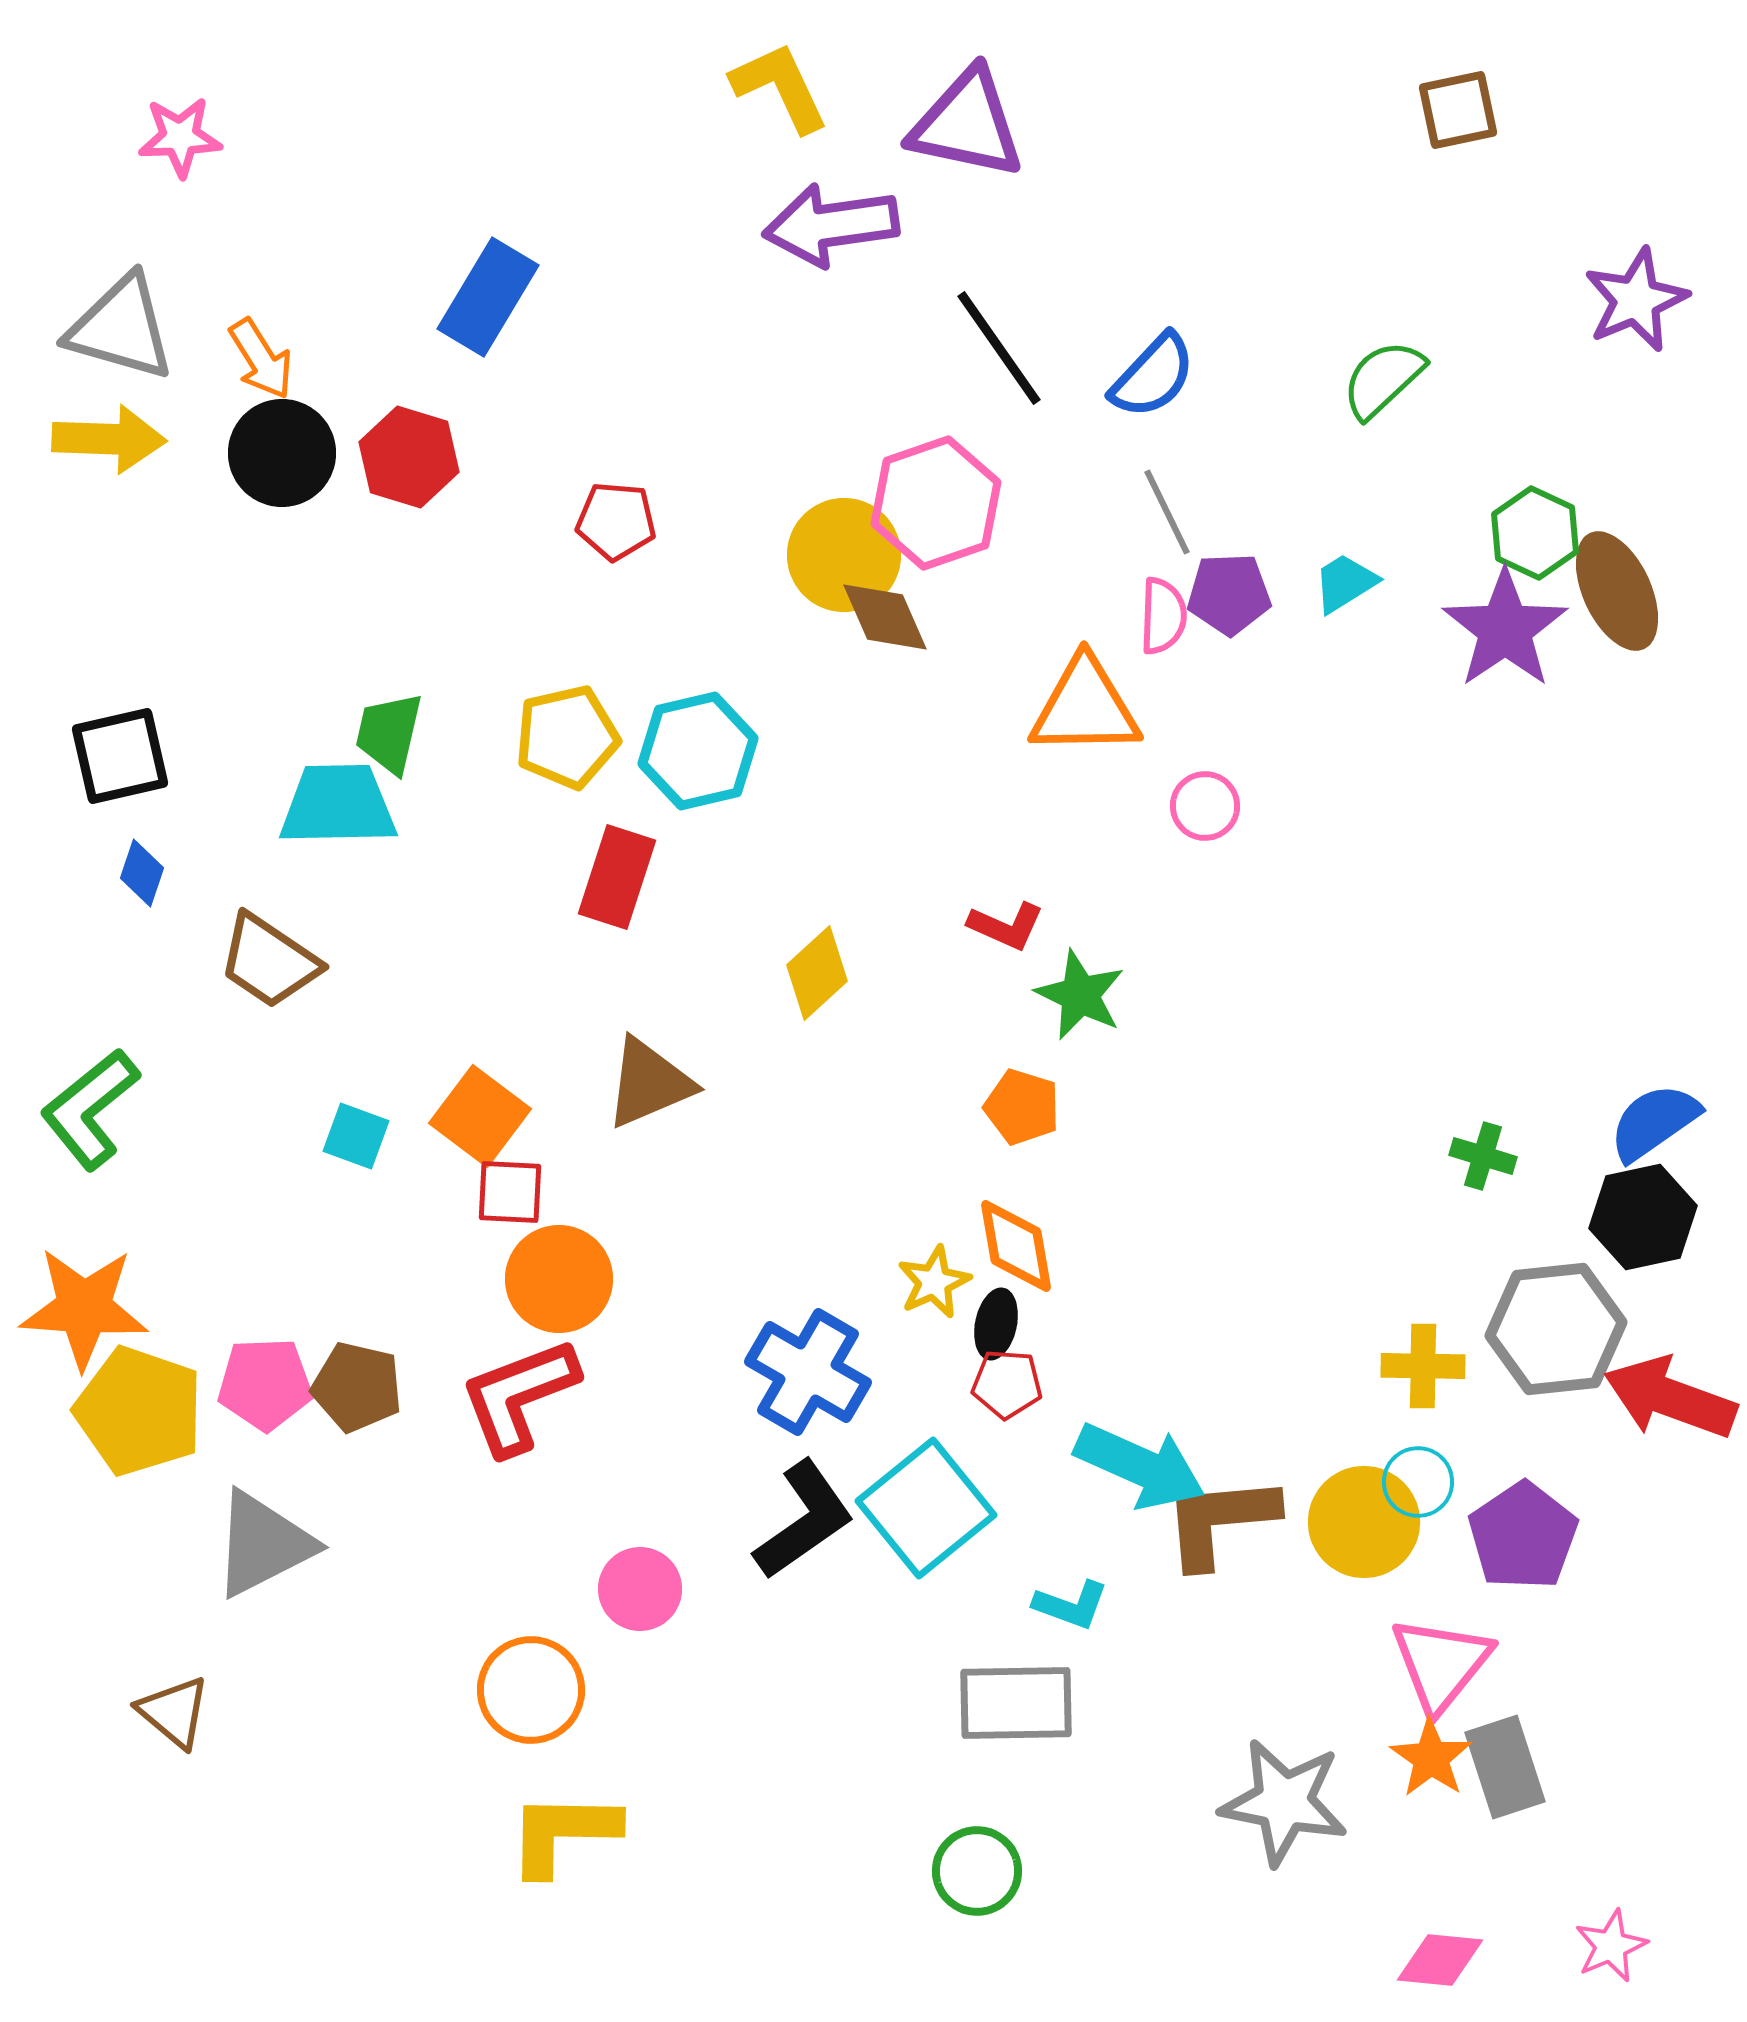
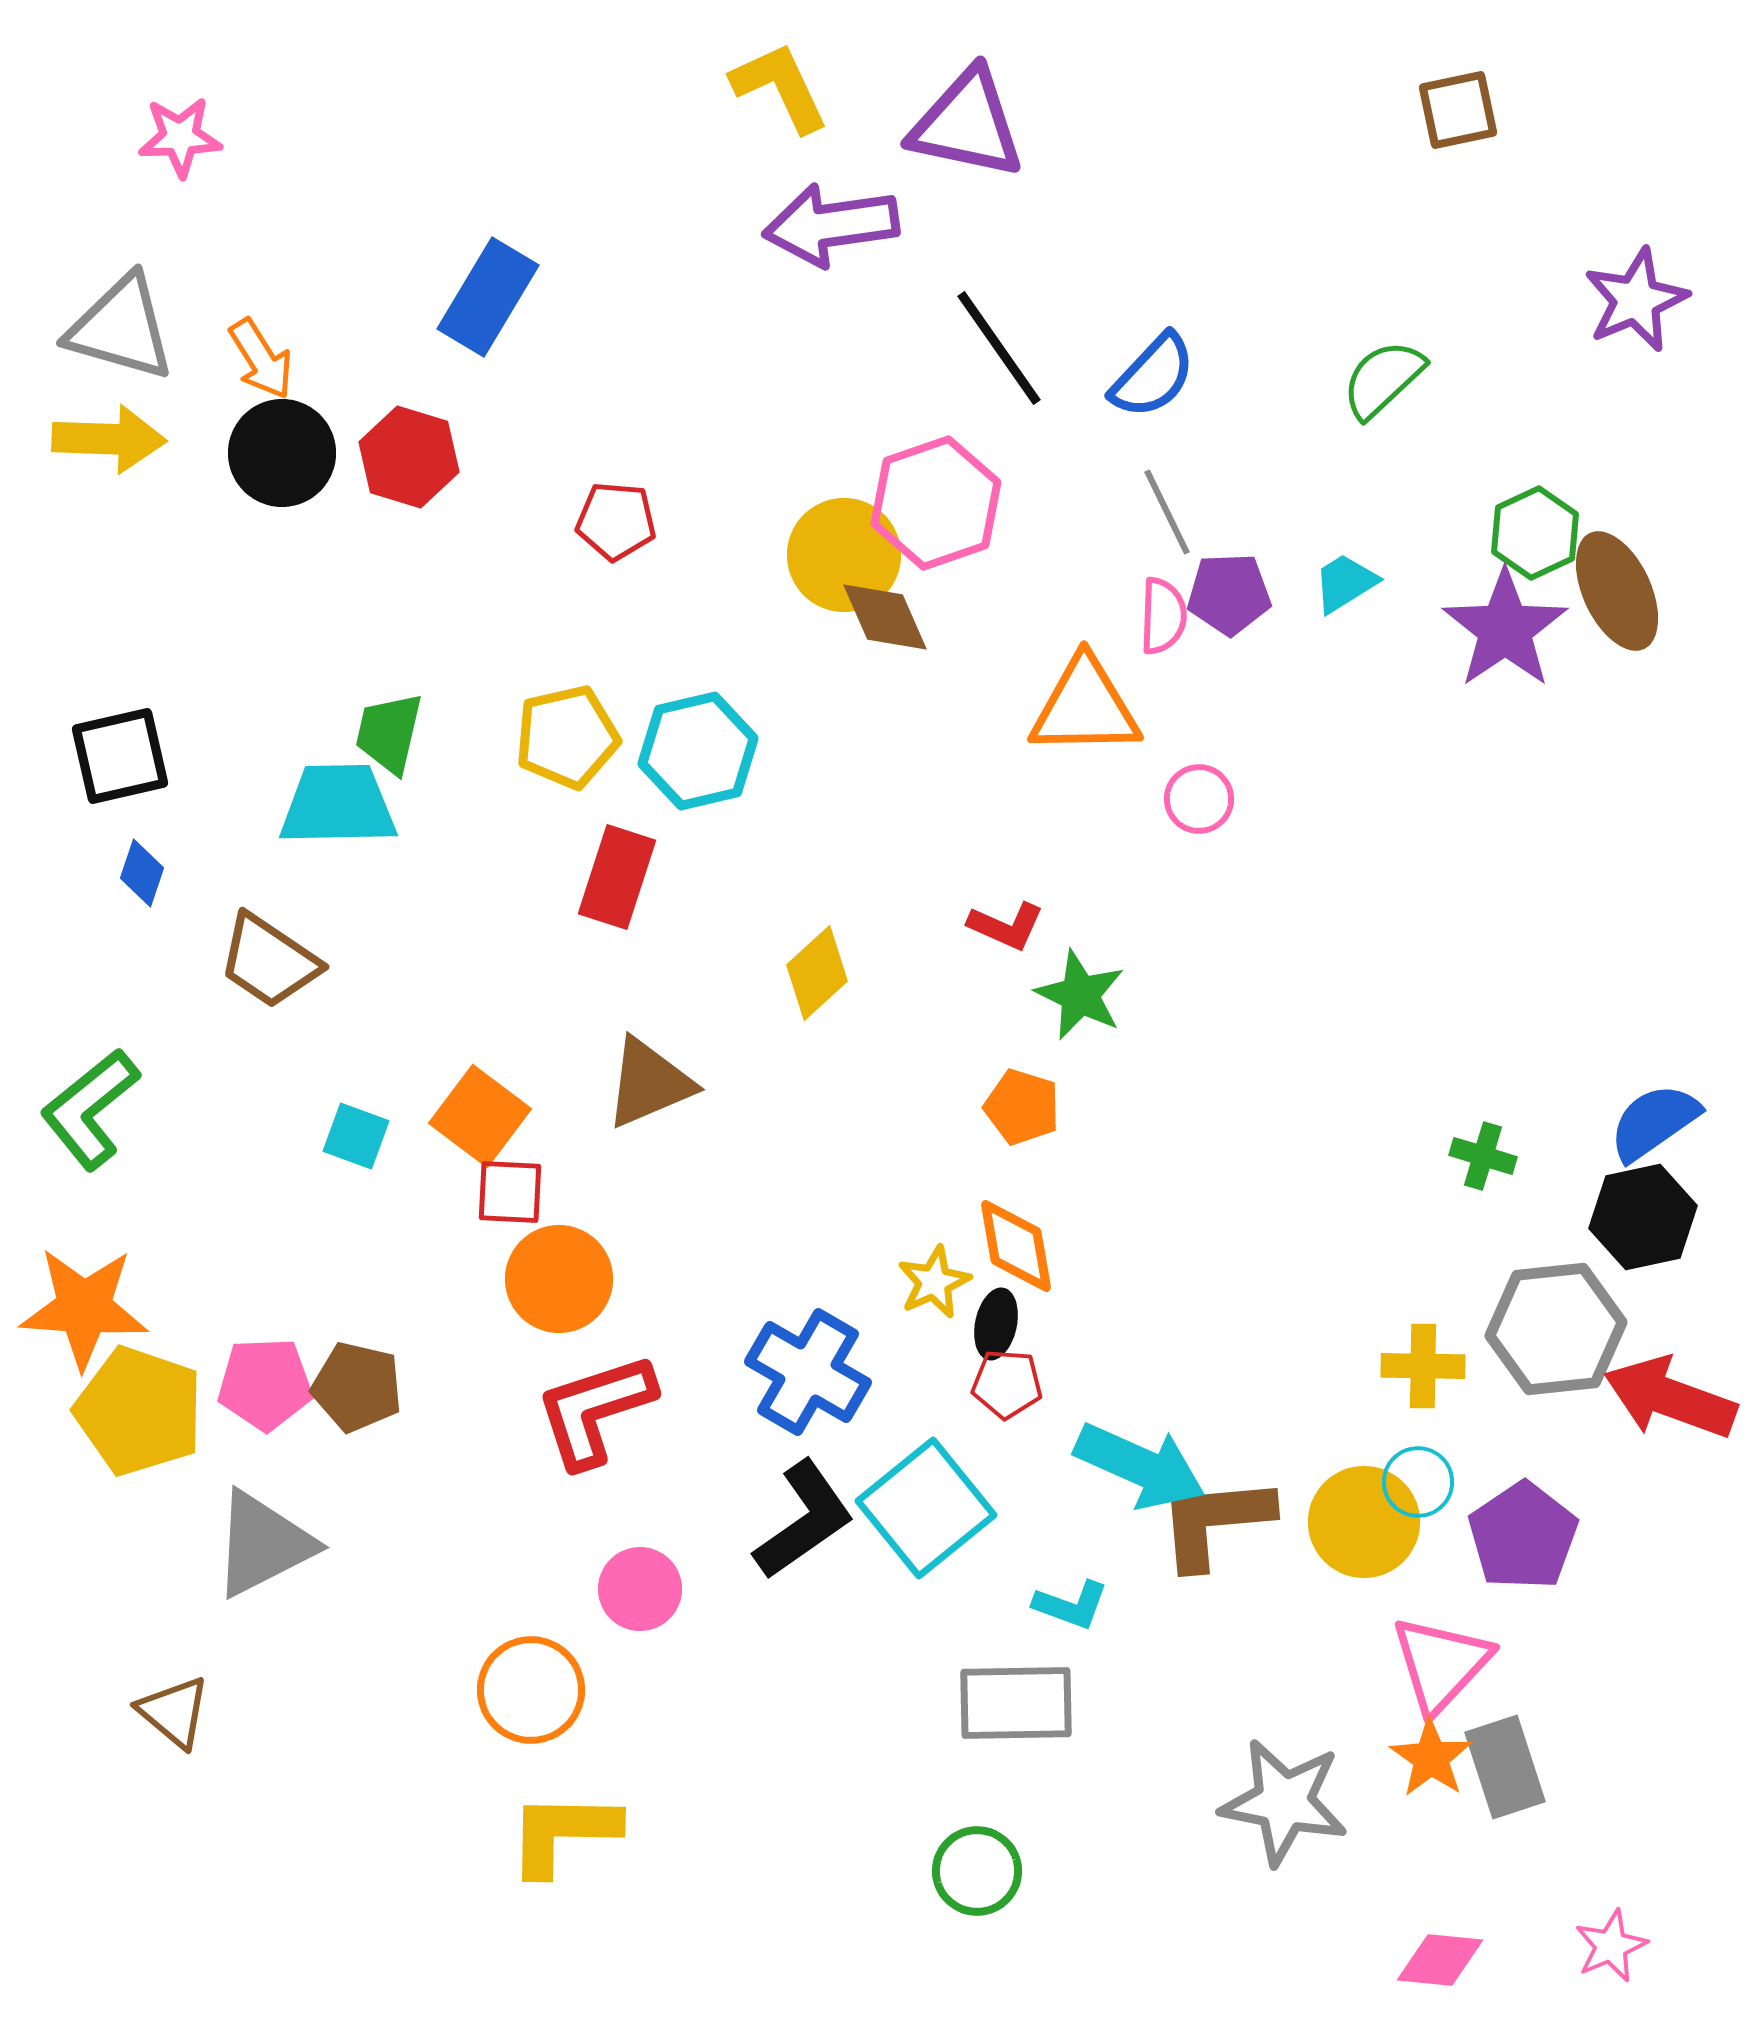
green hexagon at (1535, 533): rotated 10 degrees clockwise
pink circle at (1205, 806): moved 6 px left, 7 px up
red L-shape at (519, 1396): moved 76 px right, 14 px down; rotated 3 degrees clockwise
brown L-shape at (1220, 1521): moved 5 px left, 1 px down
pink triangle at (1441, 1664): rotated 4 degrees clockwise
